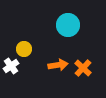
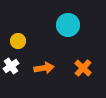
yellow circle: moved 6 px left, 8 px up
orange arrow: moved 14 px left, 3 px down
